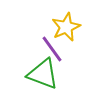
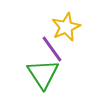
green triangle: rotated 36 degrees clockwise
